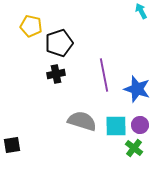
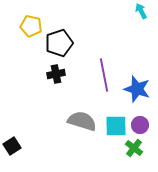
black square: moved 1 px down; rotated 24 degrees counterclockwise
